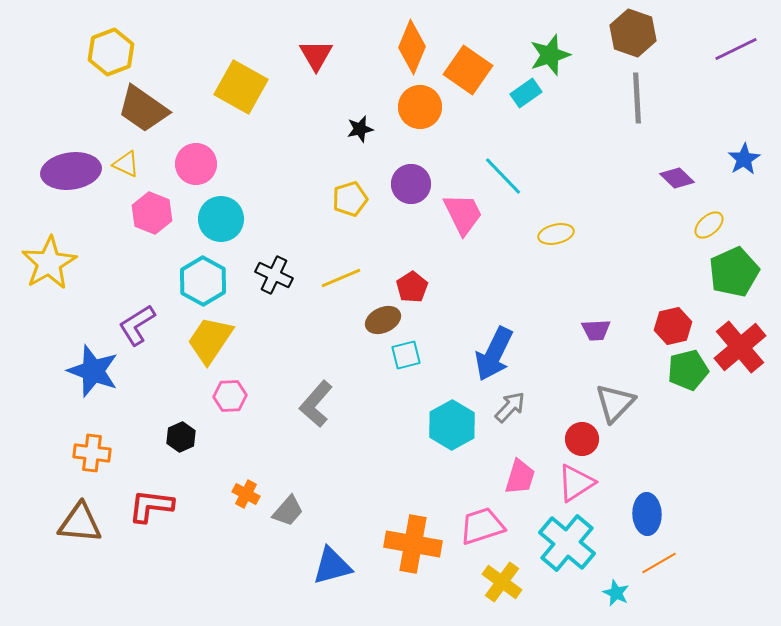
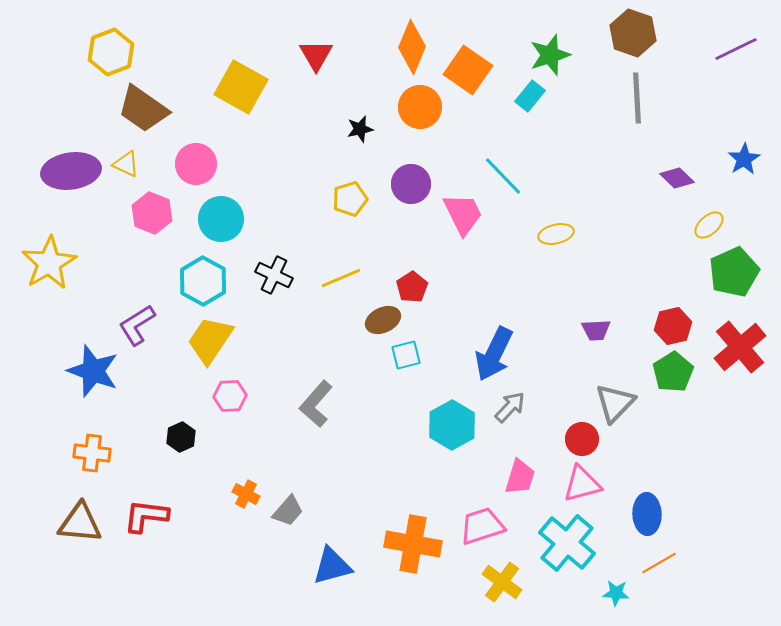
cyan rectangle at (526, 93): moved 4 px right, 3 px down; rotated 16 degrees counterclockwise
green pentagon at (688, 370): moved 15 px left, 2 px down; rotated 18 degrees counterclockwise
pink triangle at (576, 483): moved 6 px right, 1 px down; rotated 18 degrees clockwise
red L-shape at (151, 506): moved 5 px left, 10 px down
cyan star at (616, 593): rotated 20 degrees counterclockwise
